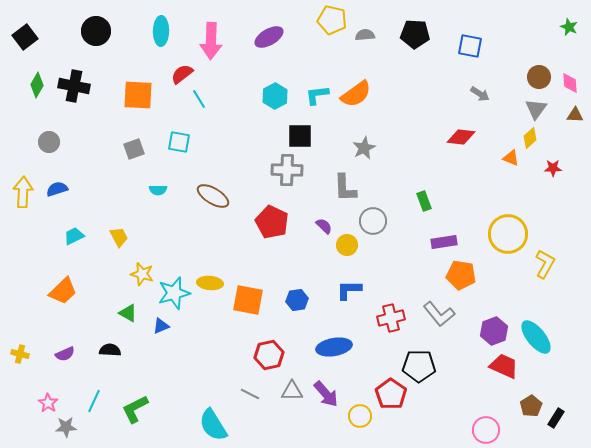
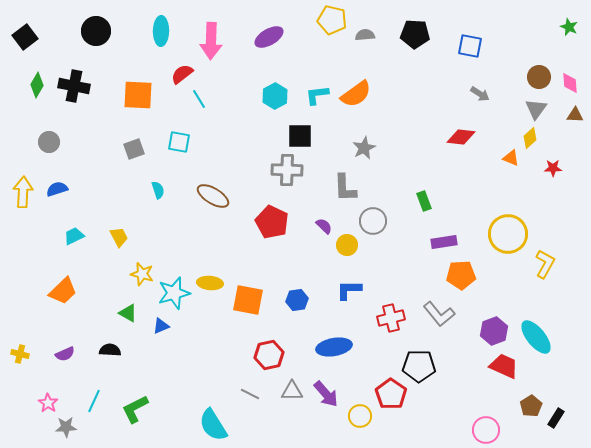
cyan semicircle at (158, 190): rotated 108 degrees counterclockwise
orange pentagon at (461, 275): rotated 12 degrees counterclockwise
